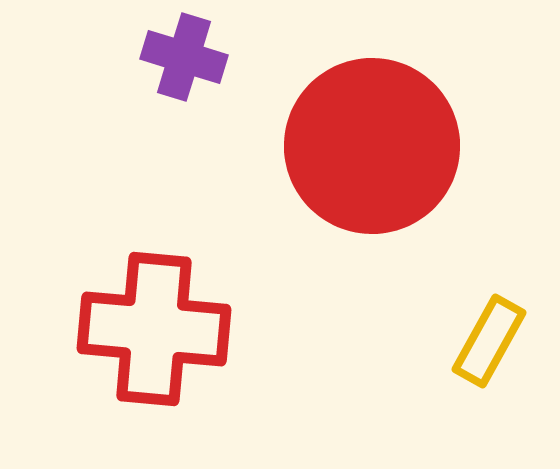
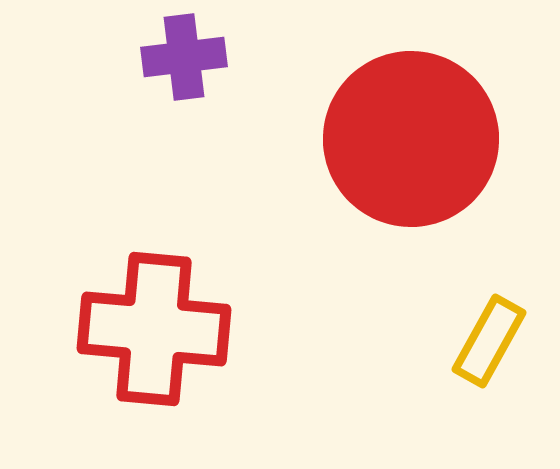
purple cross: rotated 24 degrees counterclockwise
red circle: moved 39 px right, 7 px up
